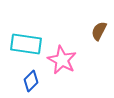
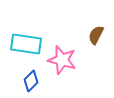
brown semicircle: moved 3 px left, 4 px down
pink star: rotated 12 degrees counterclockwise
